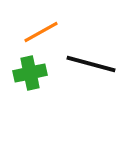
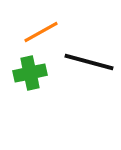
black line: moved 2 px left, 2 px up
